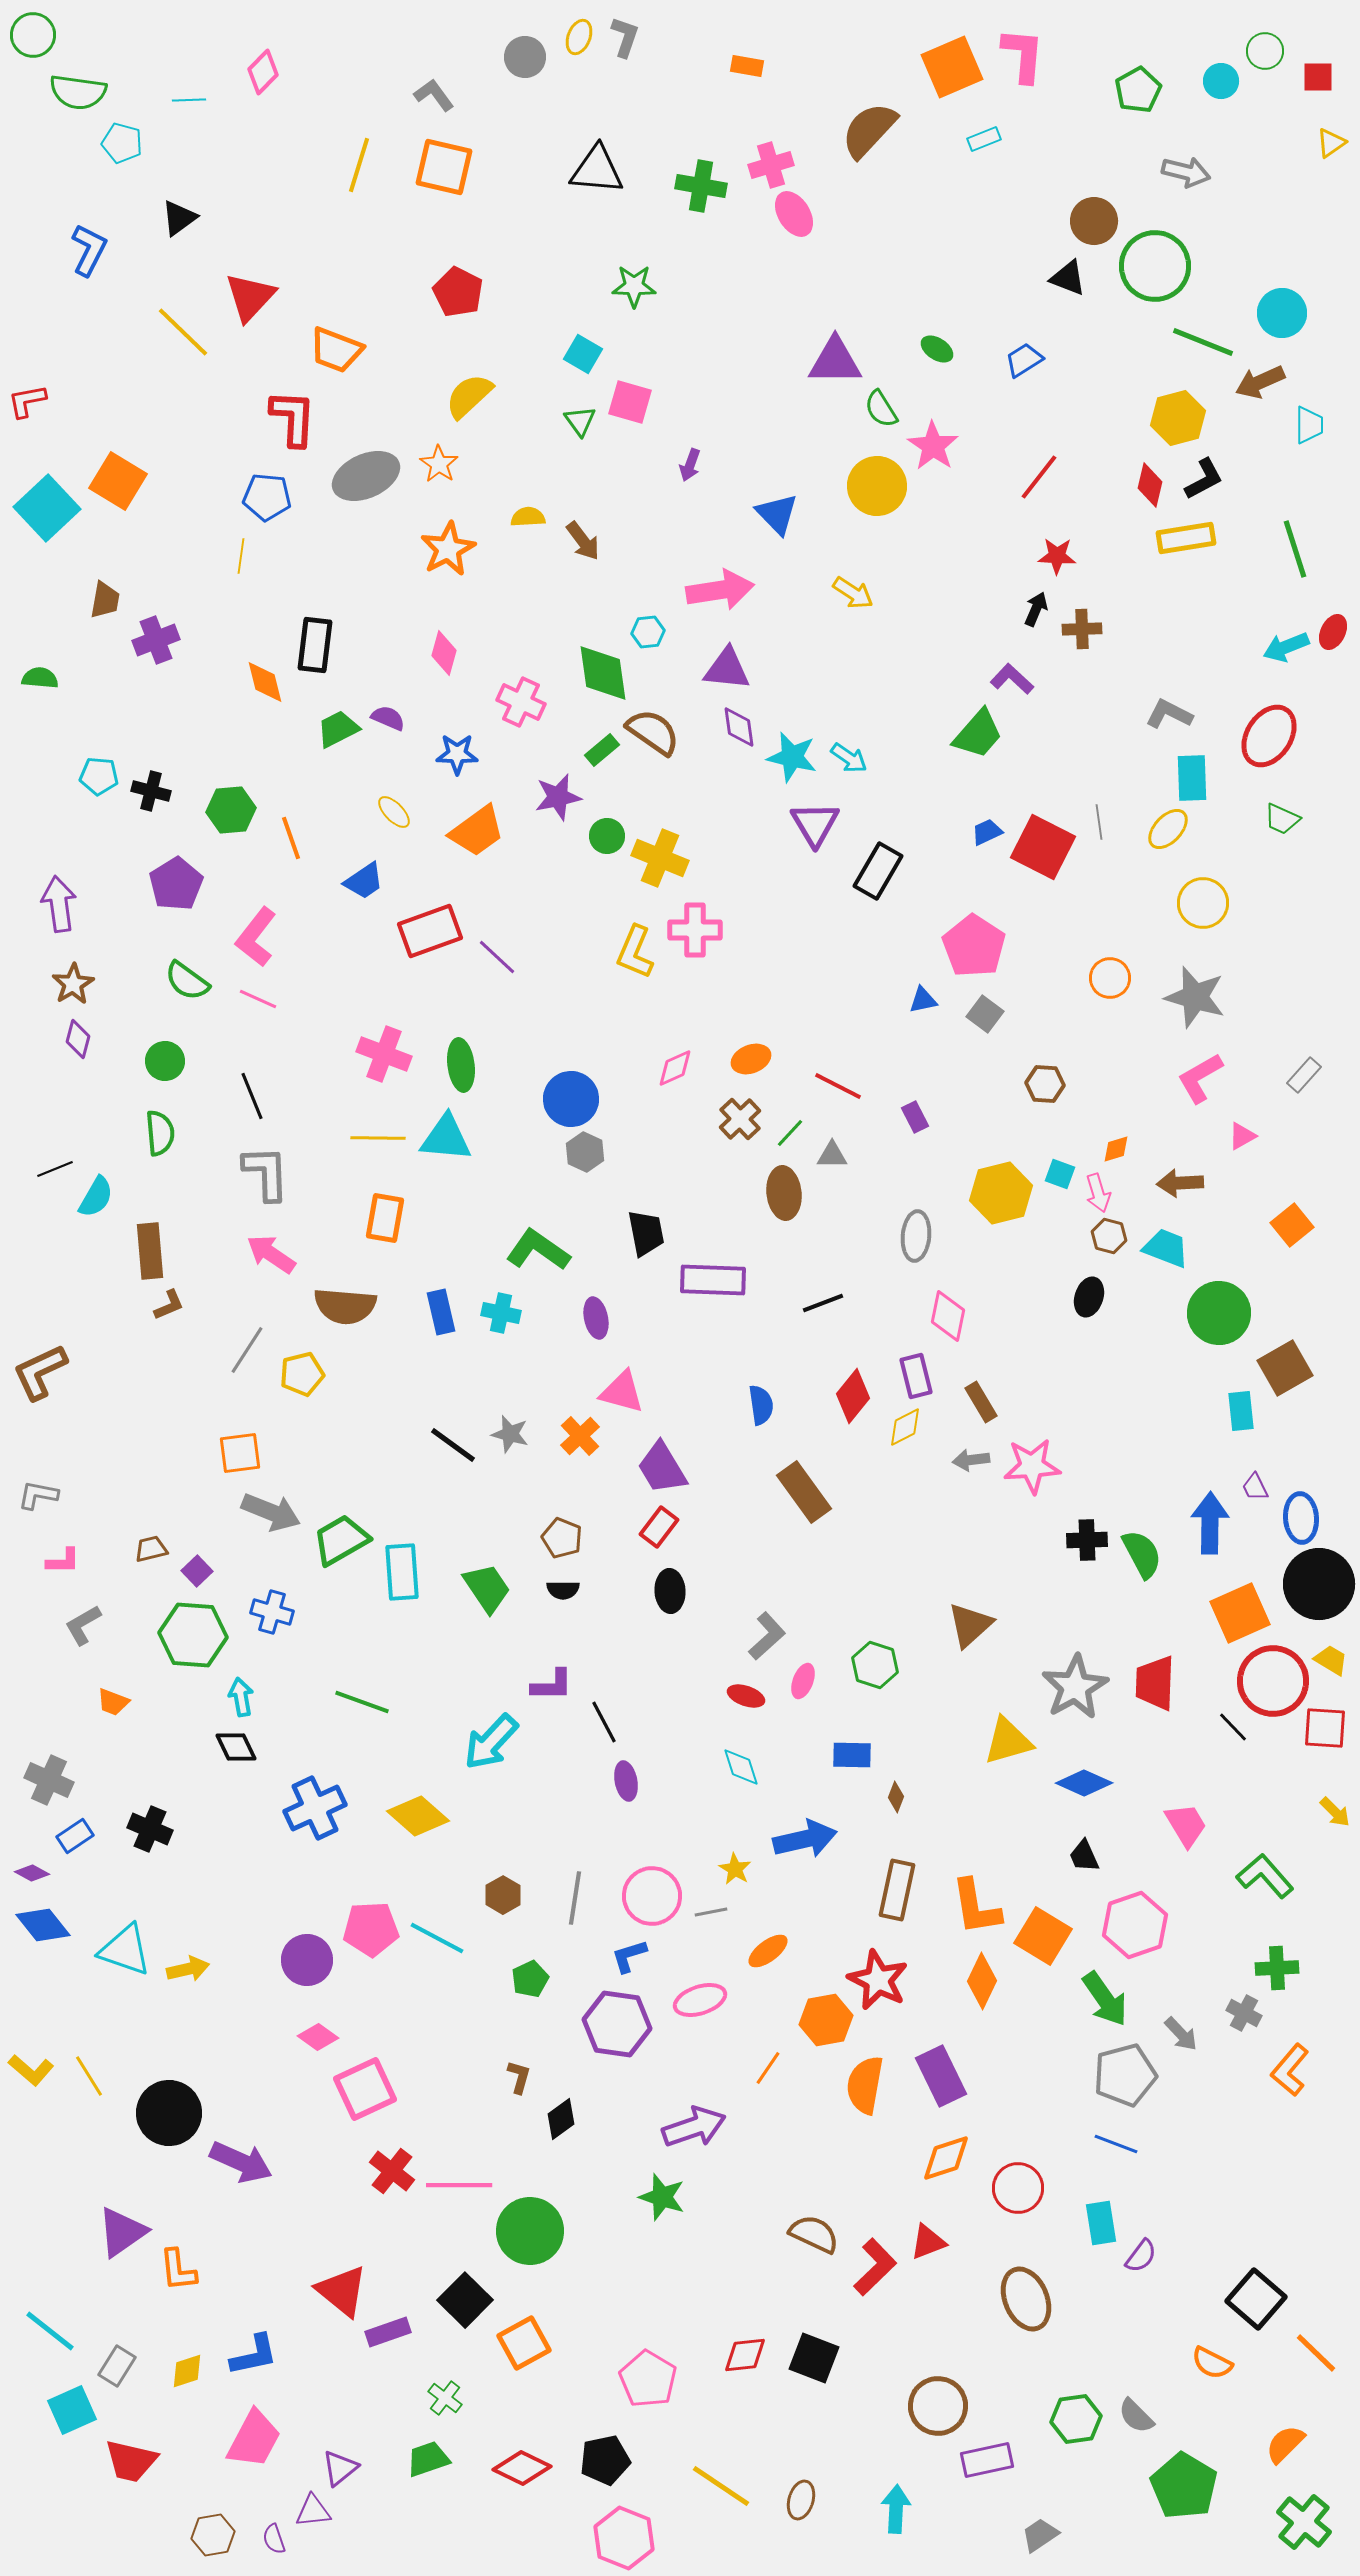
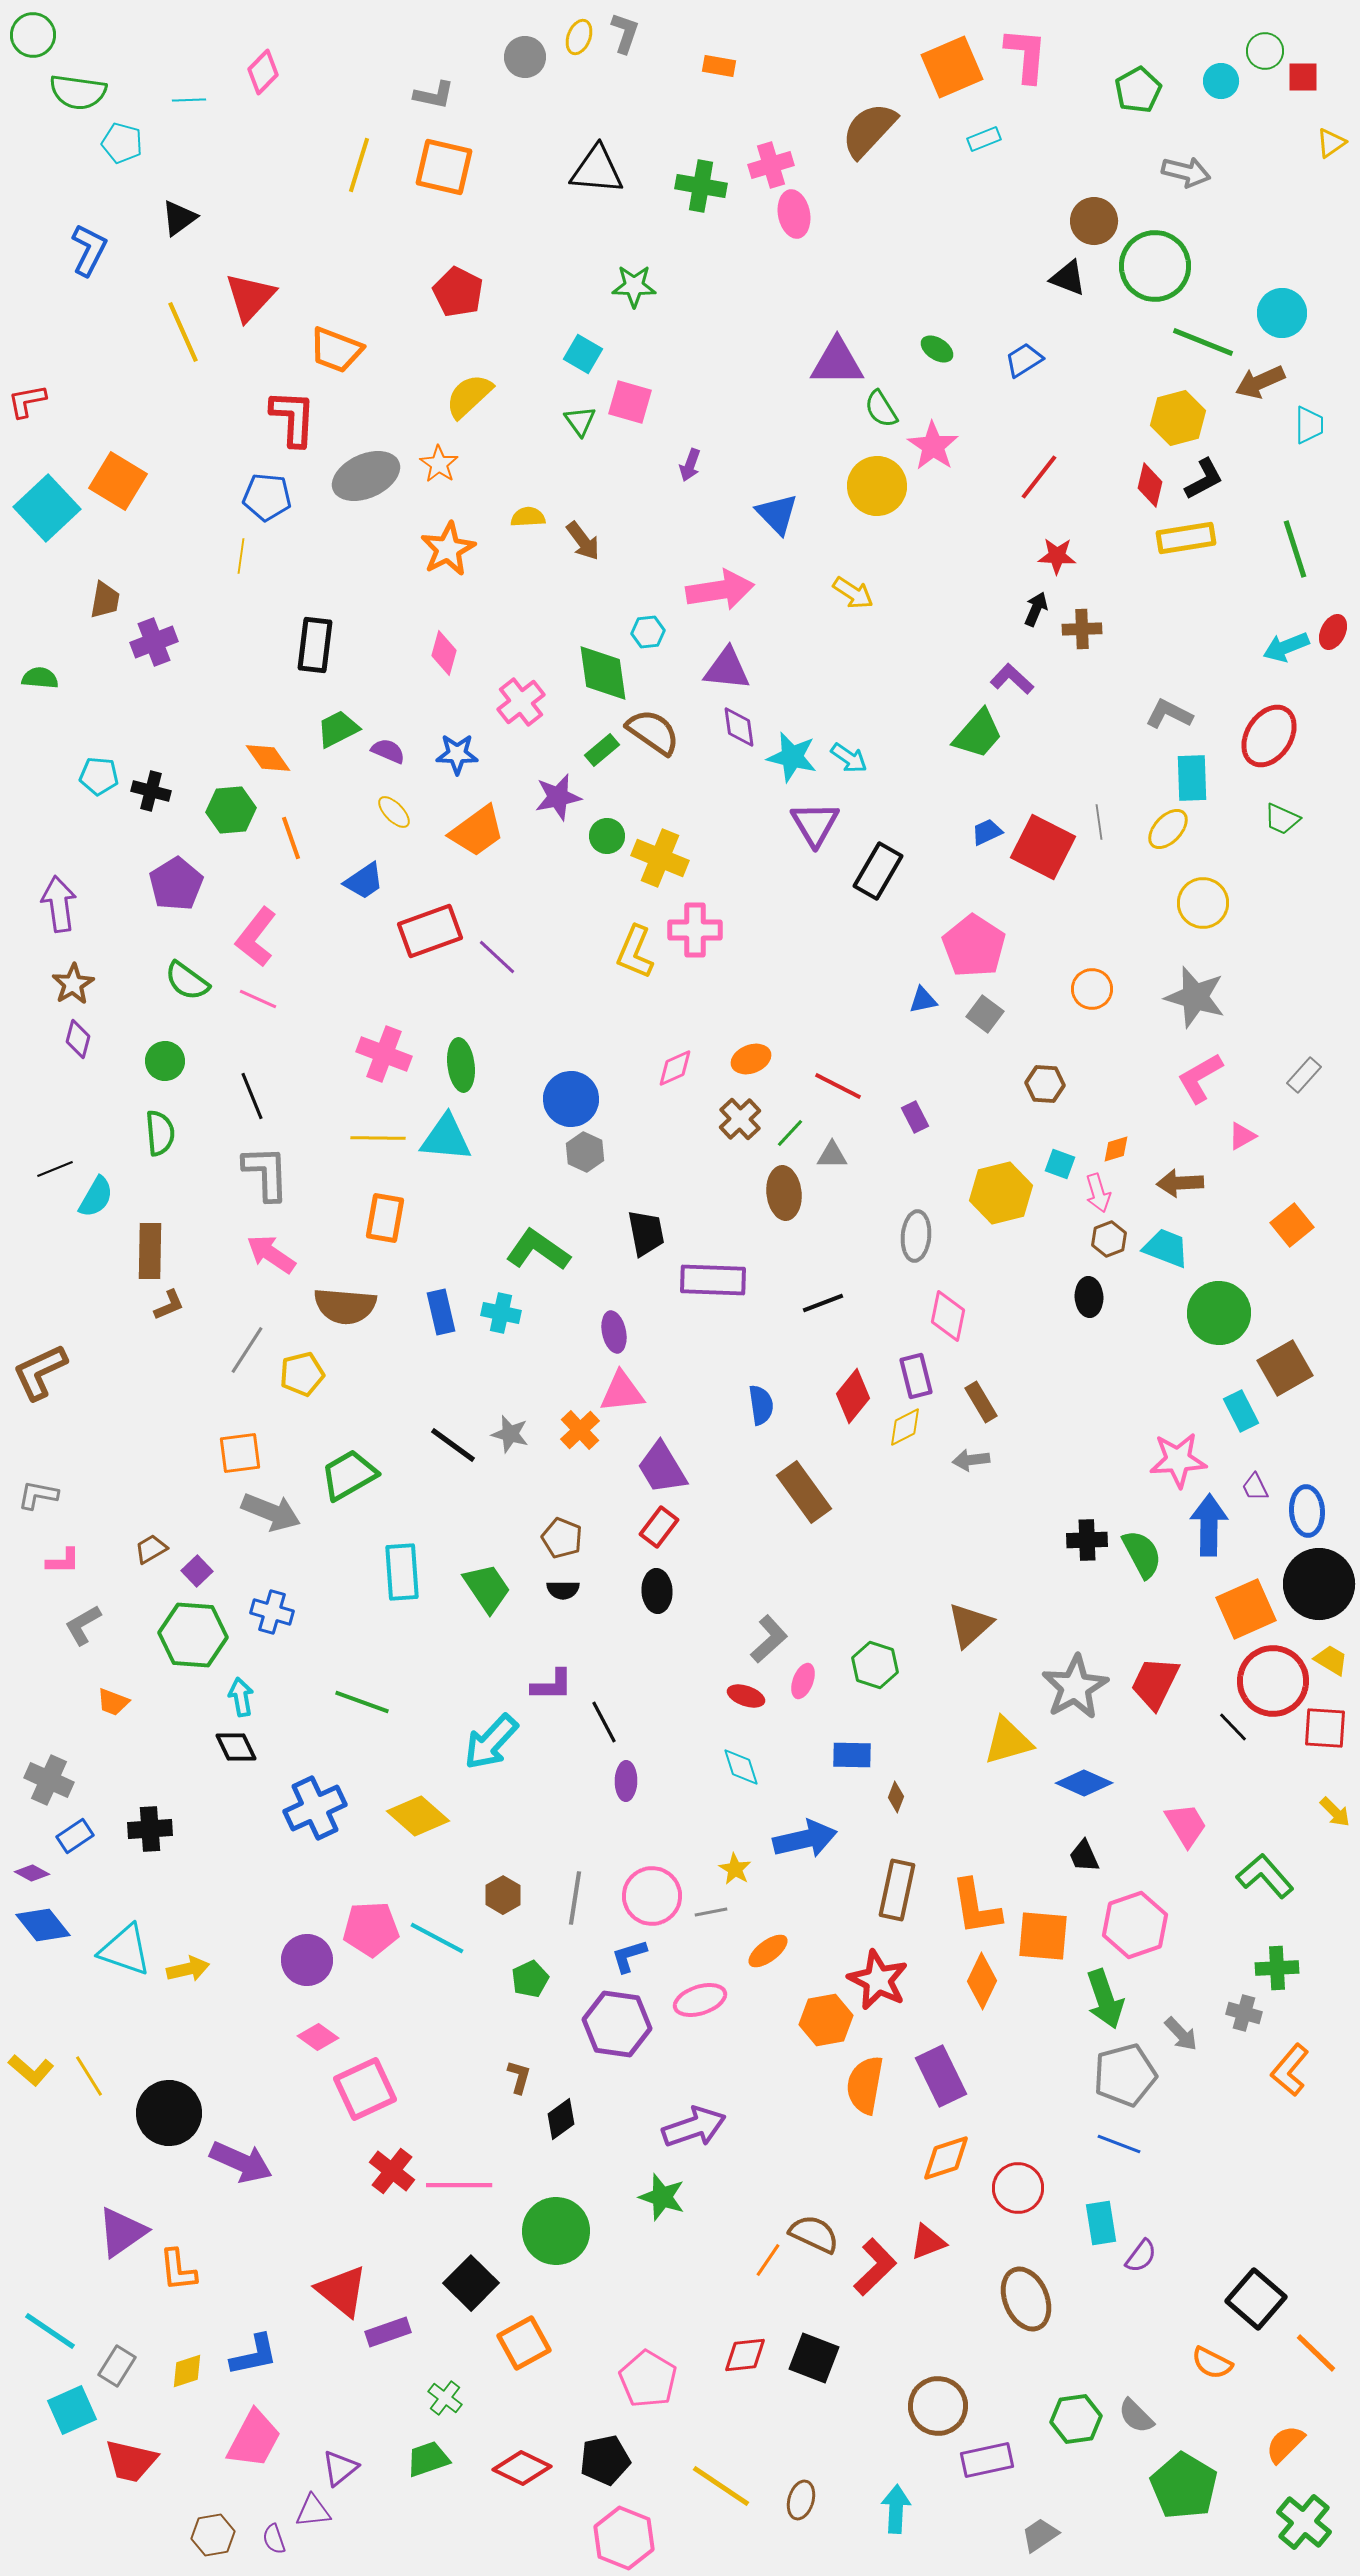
gray L-shape at (625, 37): moved 4 px up
pink L-shape at (1023, 55): moved 3 px right
orange rectangle at (747, 66): moved 28 px left
red square at (1318, 77): moved 15 px left
gray L-shape at (434, 95): rotated 138 degrees clockwise
pink ellipse at (794, 214): rotated 21 degrees clockwise
yellow line at (183, 332): rotated 22 degrees clockwise
purple triangle at (835, 361): moved 2 px right, 1 px down
purple cross at (156, 640): moved 2 px left, 2 px down
orange diamond at (265, 682): moved 3 px right, 76 px down; rotated 21 degrees counterclockwise
pink cross at (521, 702): rotated 27 degrees clockwise
purple semicircle at (388, 718): moved 33 px down
orange circle at (1110, 978): moved 18 px left, 11 px down
cyan square at (1060, 1174): moved 10 px up
brown hexagon at (1109, 1236): moved 3 px down; rotated 24 degrees clockwise
brown rectangle at (150, 1251): rotated 6 degrees clockwise
black ellipse at (1089, 1297): rotated 21 degrees counterclockwise
purple ellipse at (596, 1318): moved 18 px right, 14 px down
pink triangle at (622, 1392): rotated 21 degrees counterclockwise
cyan rectangle at (1241, 1411): rotated 21 degrees counterclockwise
orange cross at (580, 1436): moved 6 px up
pink star at (1032, 1466): moved 146 px right, 6 px up
blue ellipse at (1301, 1518): moved 6 px right, 7 px up
blue arrow at (1210, 1523): moved 1 px left, 2 px down
green trapezoid at (341, 1540): moved 8 px right, 65 px up
brown trapezoid at (151, 1549): rotated 16 degrees counterclockwise
black ellipse at (670, 1591): moved 13 px left
orange square at (1240, 1613): moved 6 px right, 4 px up
gray L-shape at (767, 1636): moved 2 px right, 3 px down
red trapezoid at (1155, 1683): rotated 24 degrees clockwise
purple ellipse at (626, 1781): rotated 12 degrees clockwise
black cross at (150, 1829): rotated 27 degrees counterclockwise
orange square at (1043, 1936): rotated 26 degrees counterclockwise
green arrow at (1105, 1999): rotated 16 degrees clockwise
gray cross at (1244, 2013): rotated 12 degrees counterclockwise
orange line at (768, 2068): moved 192 px down
blue line at (1116, 2144): moved 3 px right
green circle at (530, 2231): moved 26 px right
black square at (465, 2300): moved 6 px right, 17 px up
cyan line at (50, 2331): rotated 4 degrees counterclockwise
